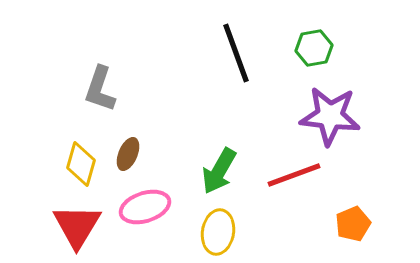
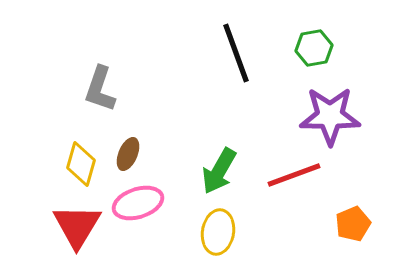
purple star: rotated 6 degrees counterclockwise
pink ellipse: moved 7 px left, 4 px up
